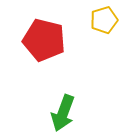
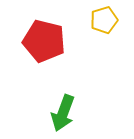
red pentagon: moved 1 px down
